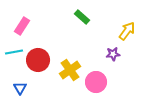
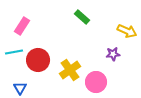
yellow arrow: rotated 78 degrees clockwise
